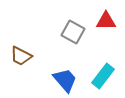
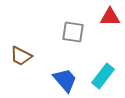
red triangle: moved 4 px right, 4 px up
gray square: rotated 20 degrees counterclockwise
